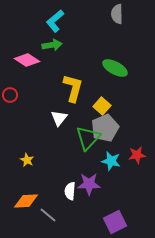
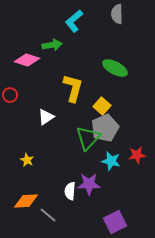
cyan L-shape: moved 19 px right
pink diamond: rotated 15 degrees counterclockwise
white triangle: moved 13 px left, 1 px up; rotated 18 degrees clockwise
